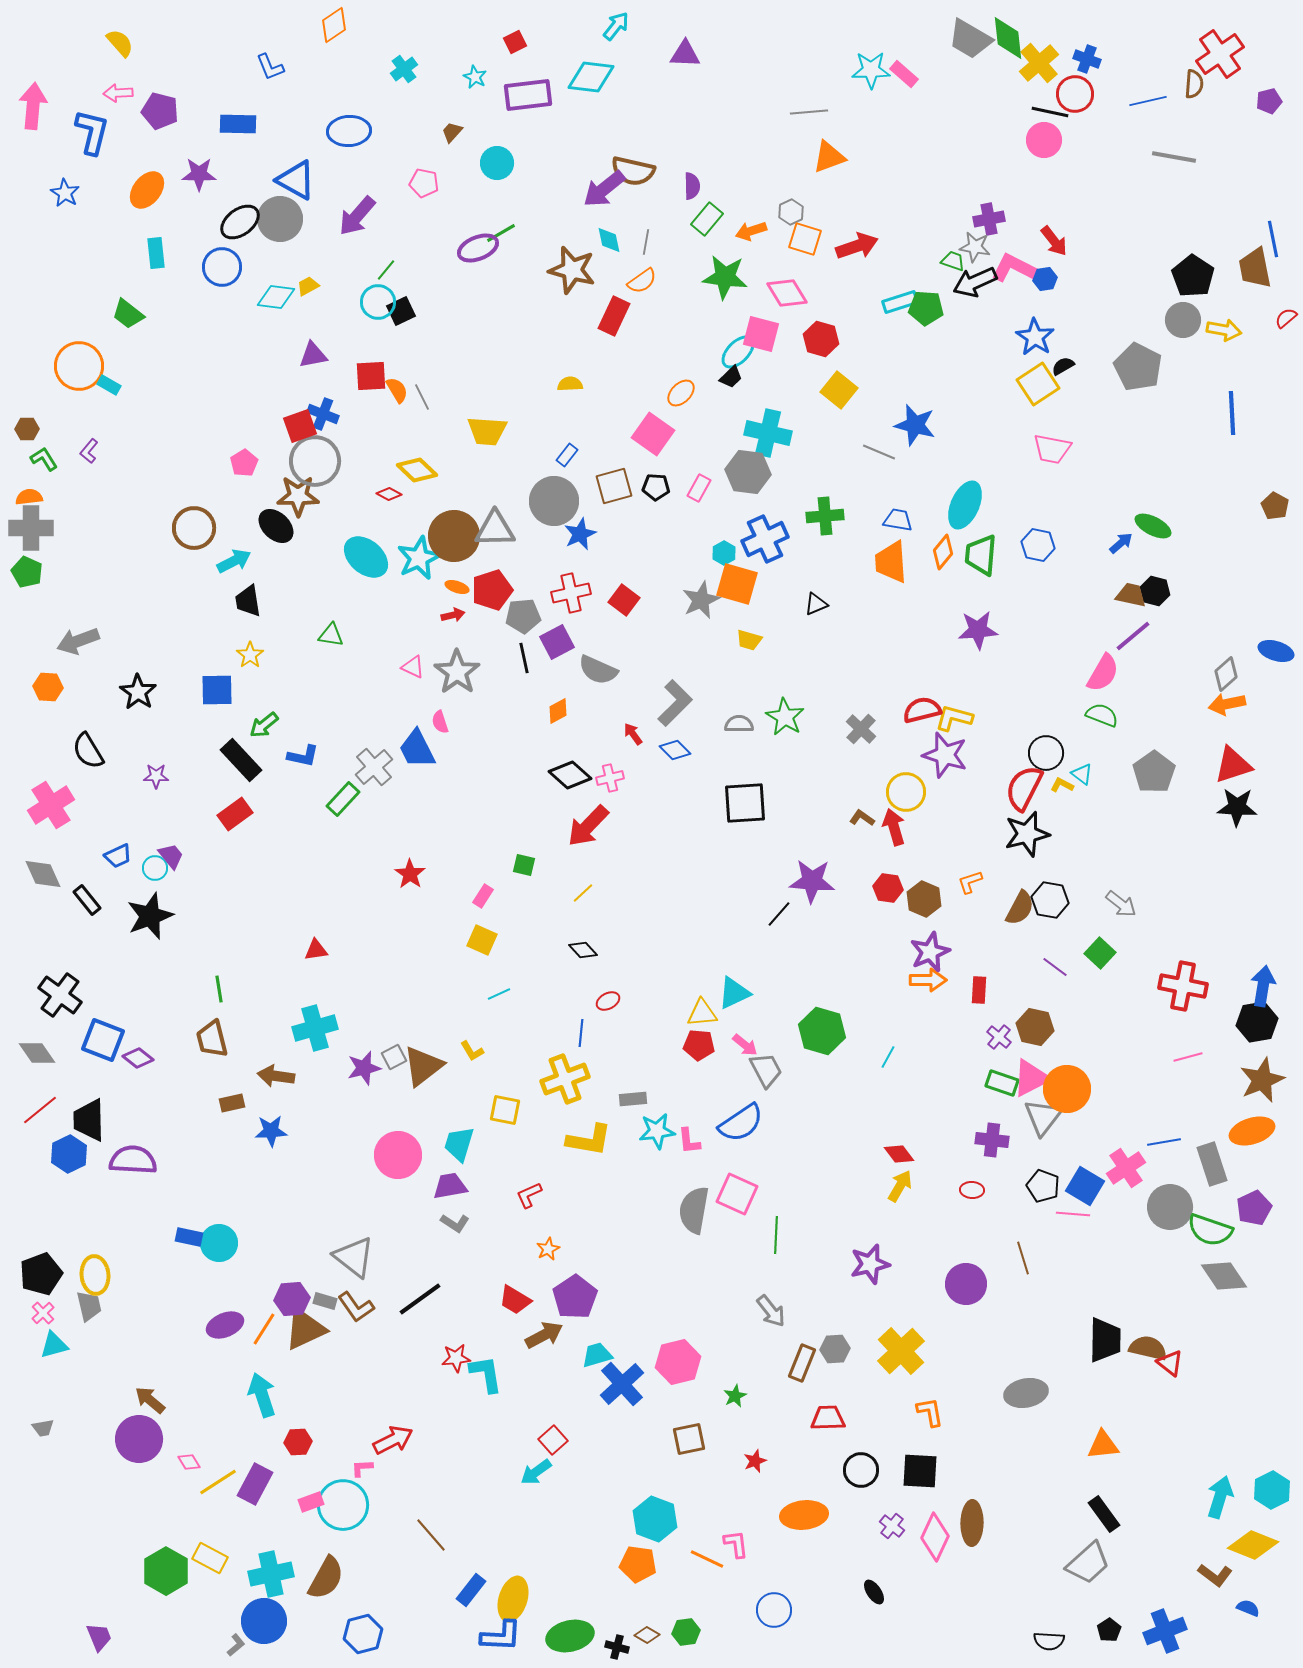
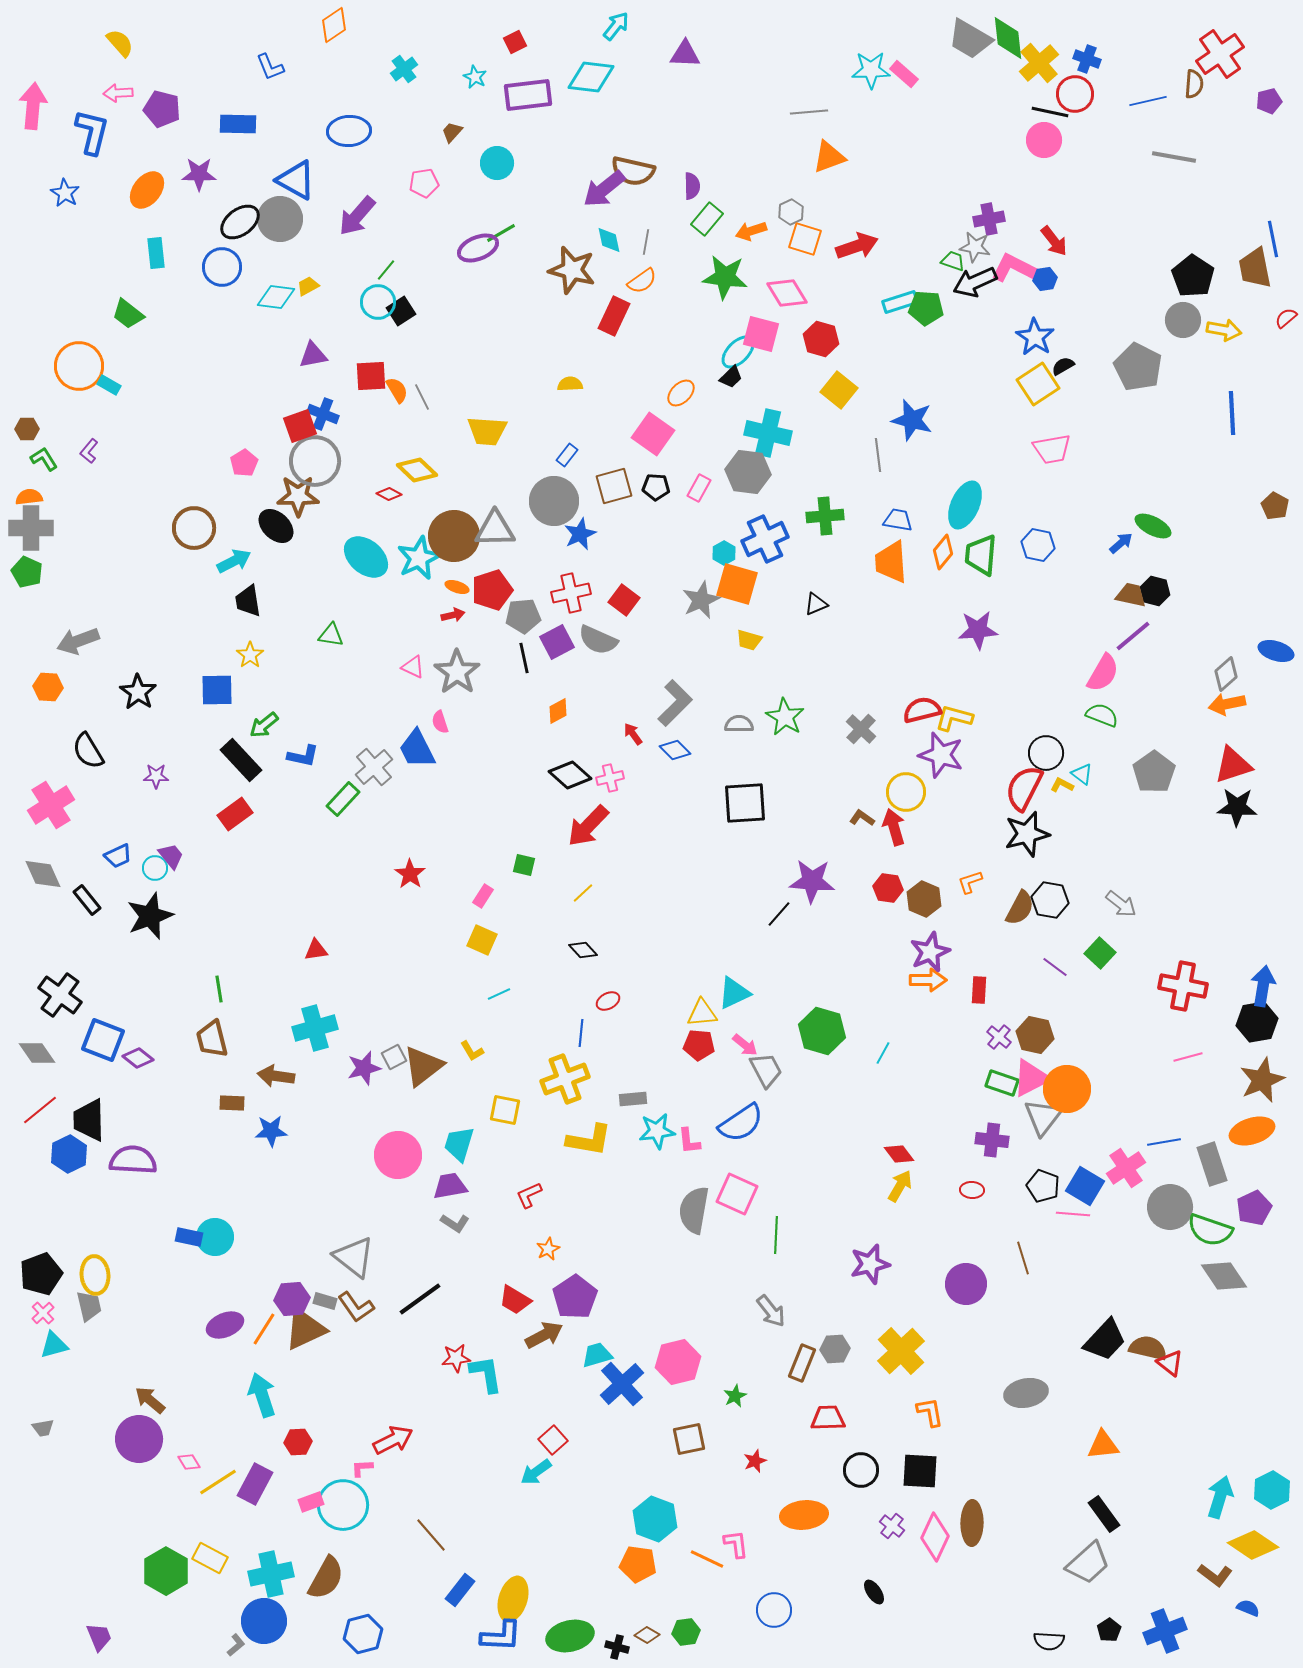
purple pentagon at (160, 111): moved 2 px right, 2 px up
pink pentagon at (424, 183): rotated 20 degrees counterclockwise
black square at (401, 311): rotated 8 degrees counterclockwise
blue star at (915, 425): moved 3 px left, 5 px up
pink trapezoid at (1052, 449): rotated 21 degrees counterclockwise
gray line at (879, 452): moved 1 px left, 3 px down; rotated 60 degrees clockwise
gray semicircle at (598, 670): moved 30 px up
purple star at (945, 755): moved 4 px left
brown hexagon at (1035, 1027): moved 8 px down
cyan line at (888, 1057): moved 5 px left, 4 px up
brown rectangle at (232, 1103): rotated 15 degrees clockwise
cyan circle at (219, 1243): moved 4 px left, 6 px up
black trapezoid at (1105, 1340): rotated 42 degrees clockwise
yellow diamond at (1253, 1545): rotated 12 degrees clockwise
blue rectangle at (471, 1590): moved 11 px left
